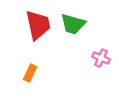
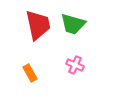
pink cross: moved 26 px left, 7 px down
orange rectangle: rotated 54 degrees counterclockwise
